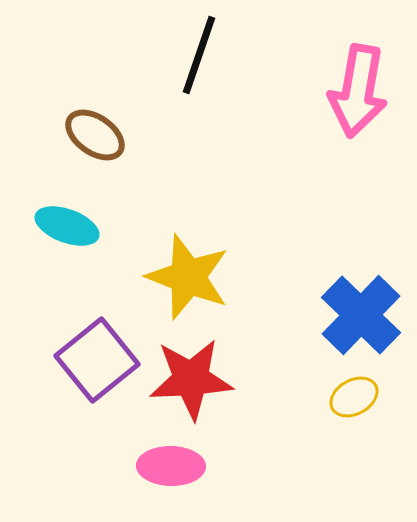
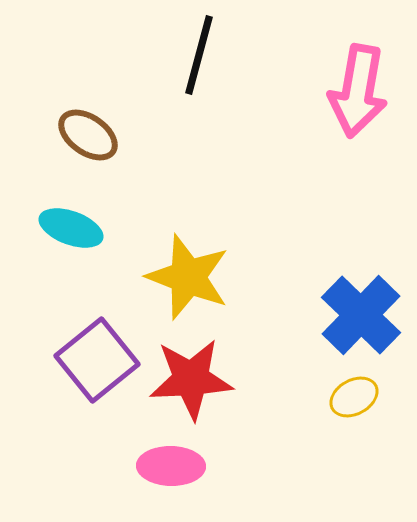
black line: rotated 4 degrees counterclockwise
brown ellipse: moved 7 px left
cyan ellipse: moved 4 px right, 2 px down
